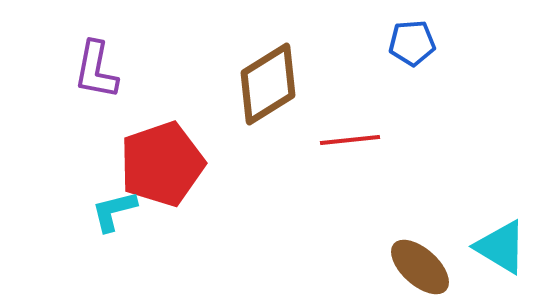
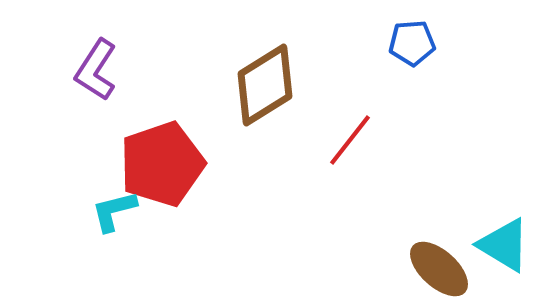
purple L-shape: rotated 22 degrees clockwise
brown diamond: moved 3 px left, 1 px down
red line: rotated 46 degrees counterclockwise
cyan triangle: moved 3 px right, 2 px up
brown ellipse: moved 19 px right, 2 px down
